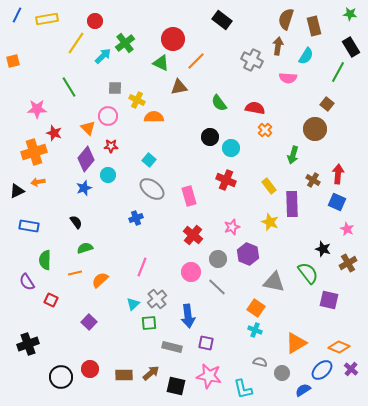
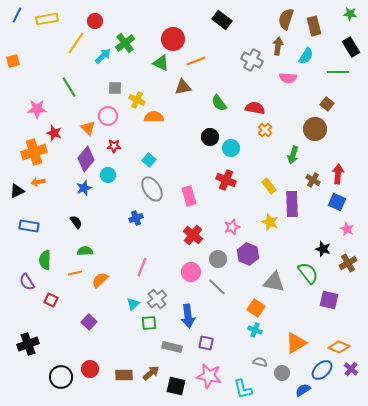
orange line at (196, 61): rotated 24 degrees clockwise
green line at (338, 72): rotated 60 degrees clockwise
brown triangle at (179, 87): moved 4 px right
red star at (111, 146): moved 3 px right
gray ellipse at (152, 189): rotated 20 degrees clockwise
green semicircle at (85, 248): moved 3 px down; rotated 14 degrees clockwise
